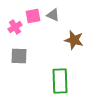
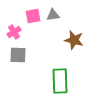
gray triangle: rotated 32 degrees counterclockwise
pink cross: moved 1 px left, 5 px down
gray square: moved 1 px left, 1 px up
